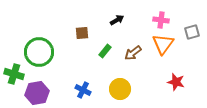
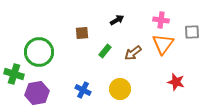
gray square: rotated 14 degrees clockwise
